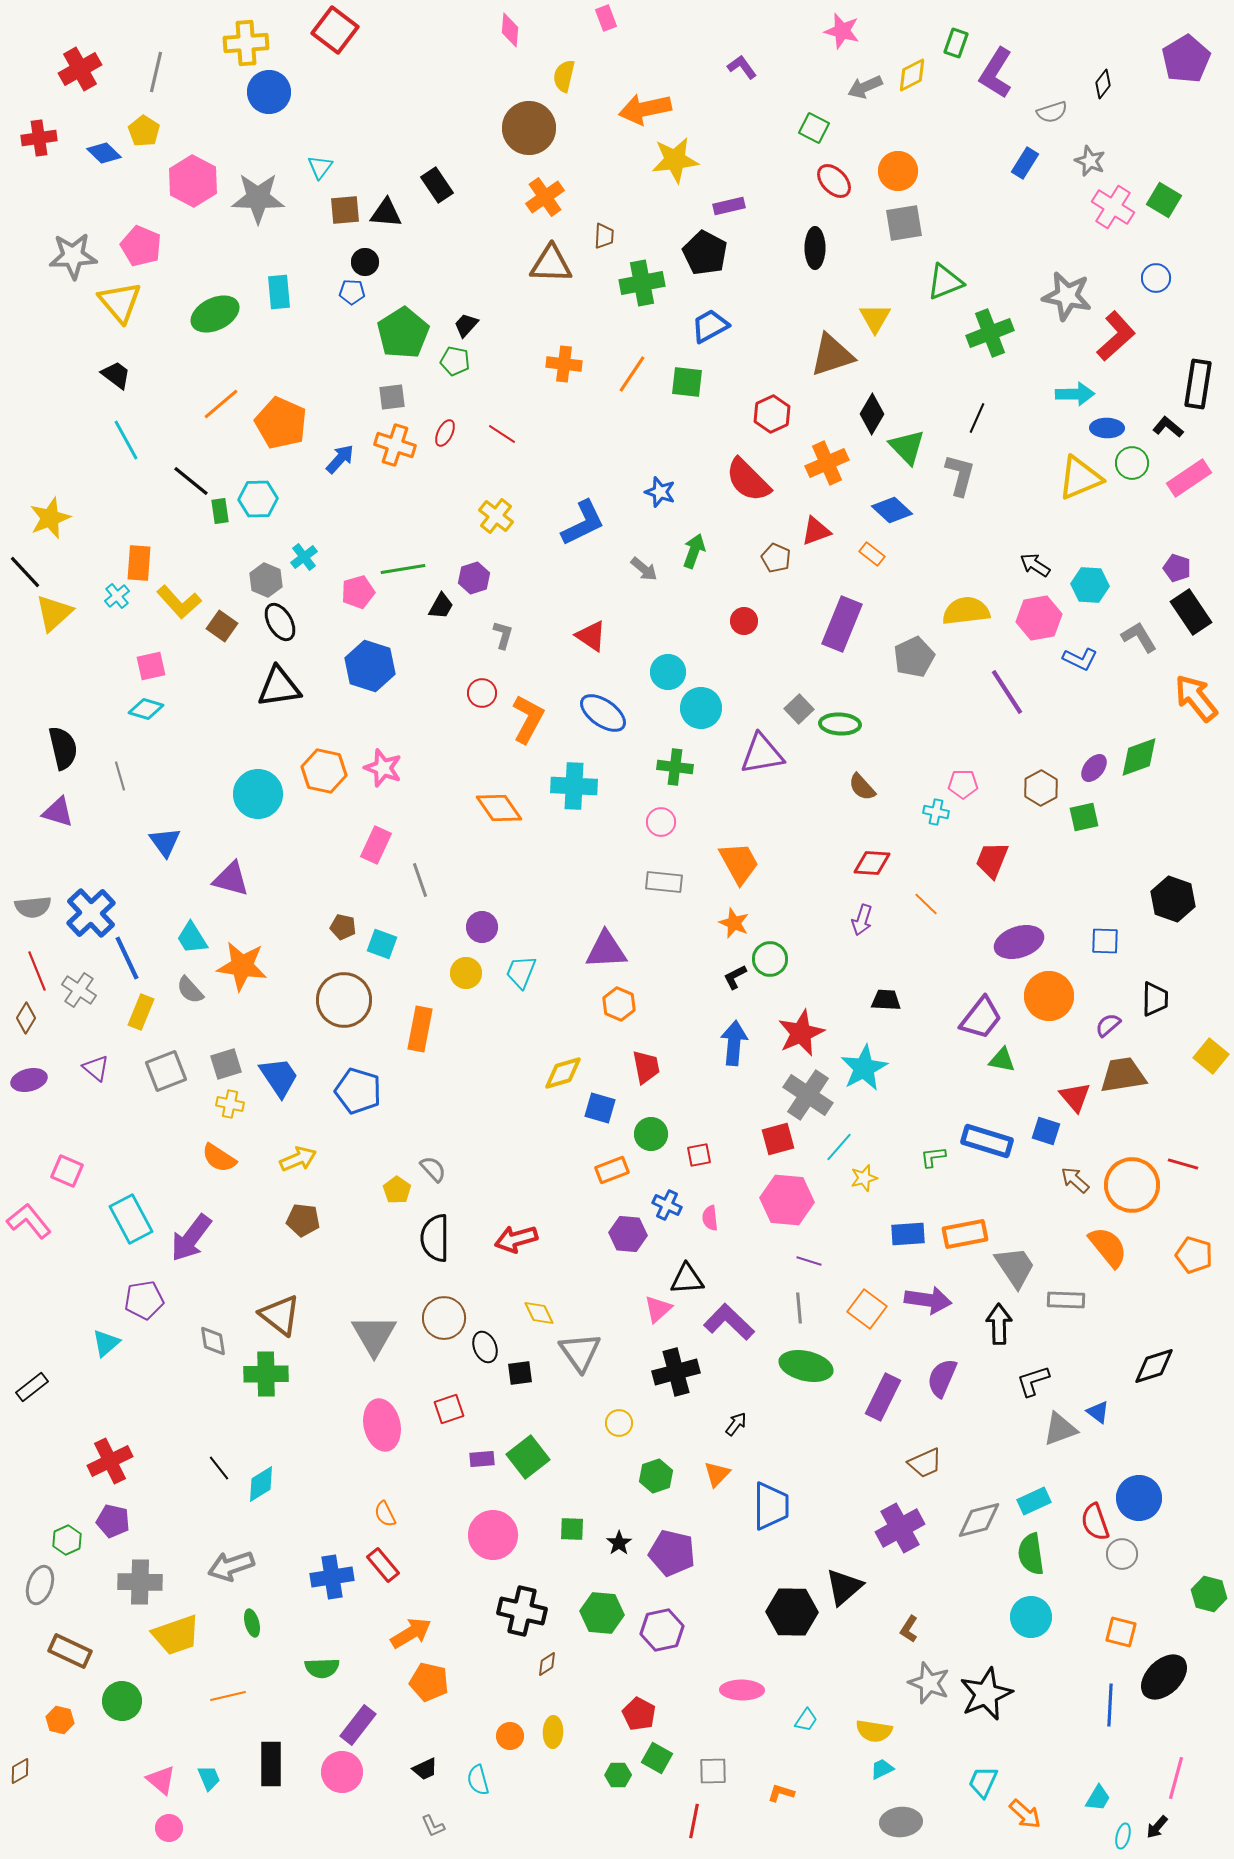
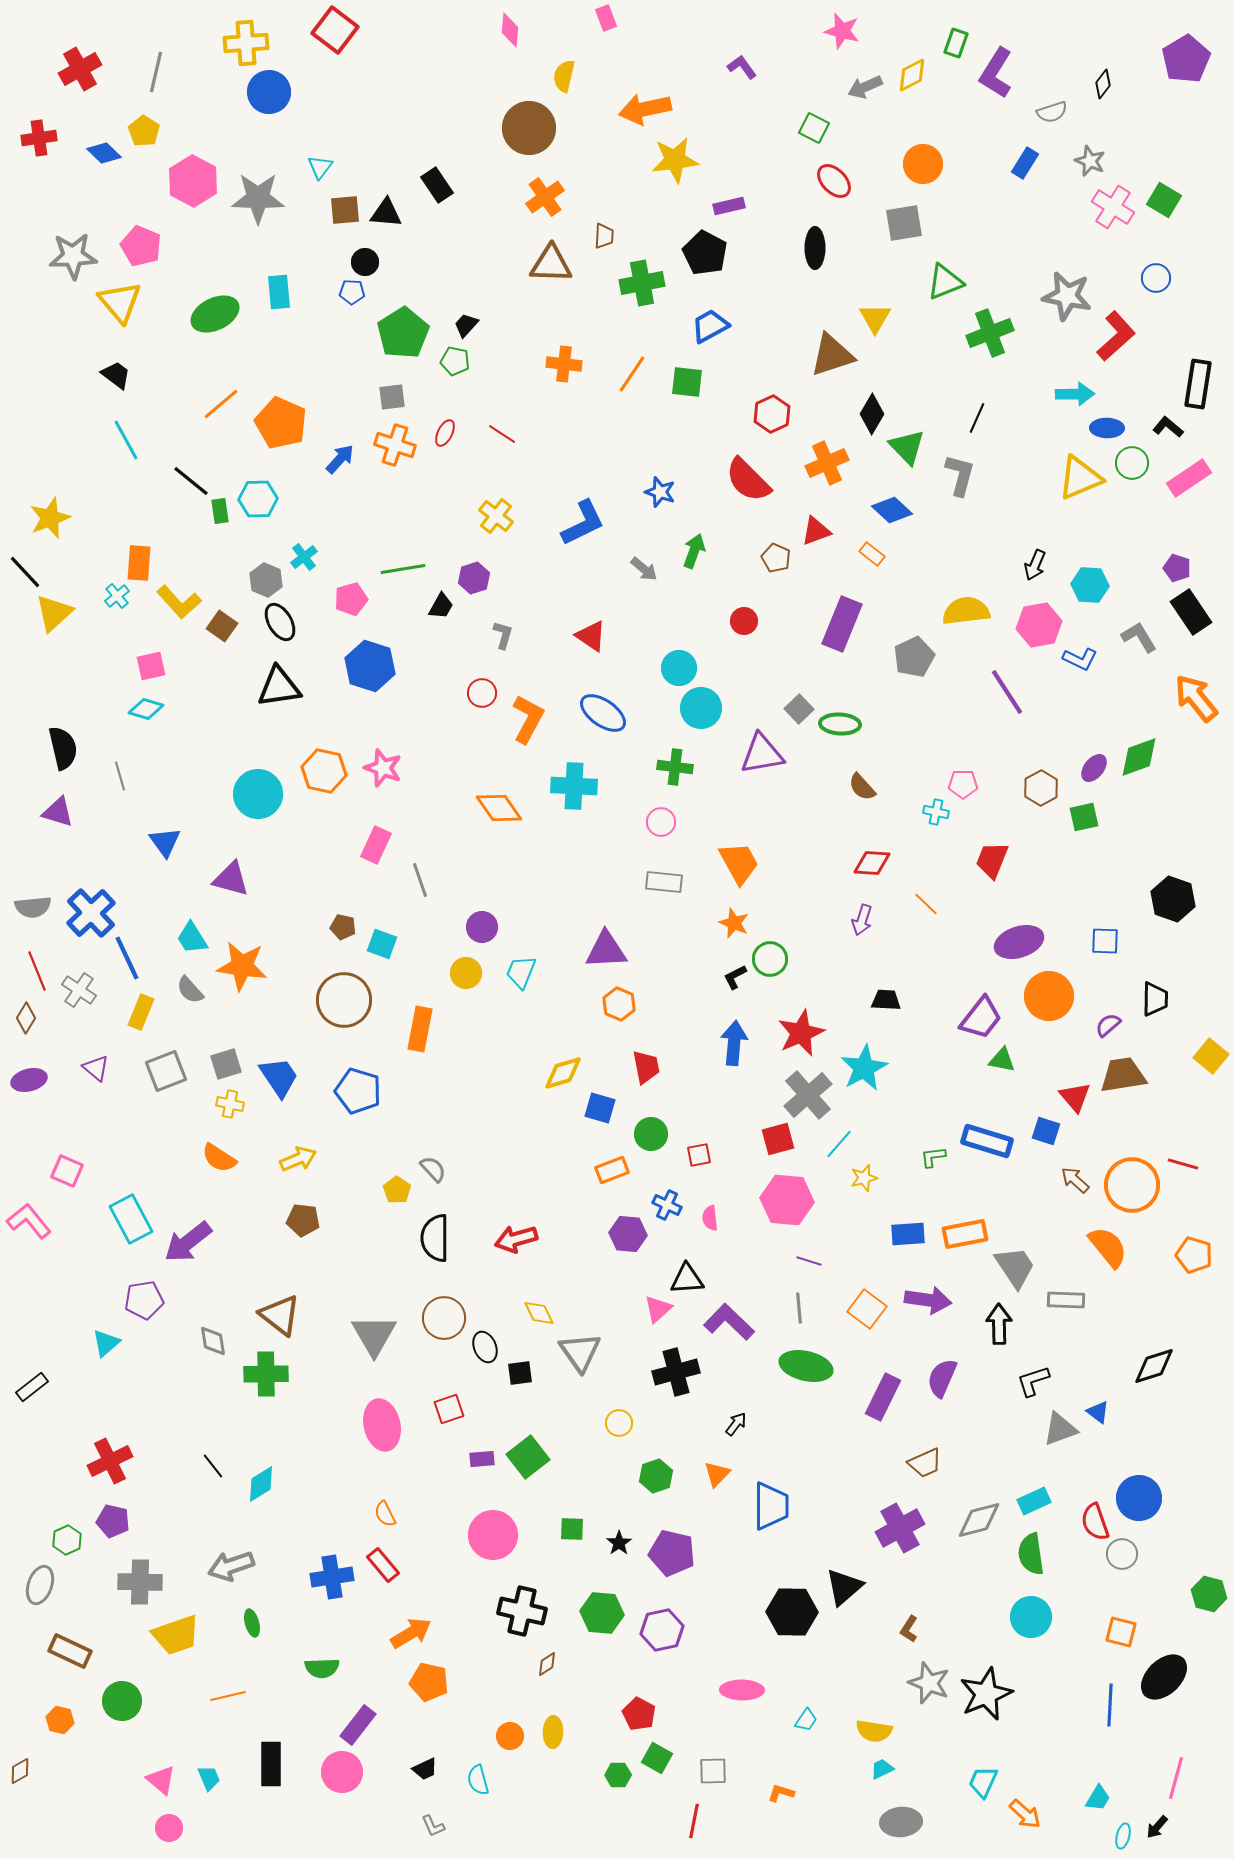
orange circle at (898, 171): moved 25 px right, 7 px up
black arrow at (1035, 565): rotated 100 degrees counterclockwise
pink pentagon at (358, 592): moved 7 px left, 7 px down
pink hexagon at (1039, 618): moved 7 px down
cyan circle at (668, 672): moved 11 px right, 4 px up
gray cross at (808, 1095): rotated 15 degrees clockwise
cyan line at (839, 1147): moved 3 px up
purple arrow at (191, 1238): moved 3 px left, 4 px down; rotated 15 degrees clockwise
black line at (219, 1468): moved 6 px left, 2 px up
